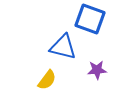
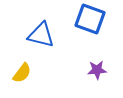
blue triangle: moved 22 px left, 12 px up
yellow semicircle: moved 25 px left, 7 px up
